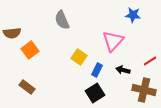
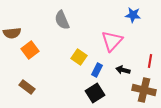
pink triangle: moved 1 px left
red line: rotated 48 degrees counterclockwise
